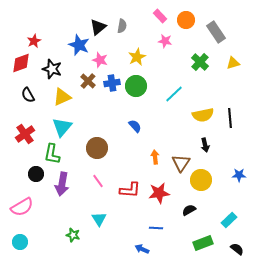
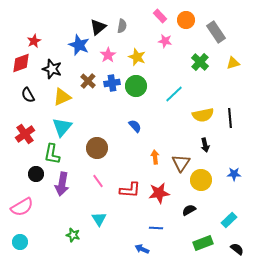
yellow star at (137, 57): rotated 24 degrees counterclockwise
pink star at (100, 60): moved 8 px right, 5 px up; rotated 21 degrees clockwise
blue star at (239, 175): moved 5 px left, 1 px up
